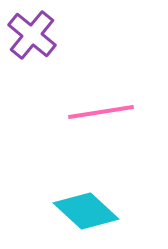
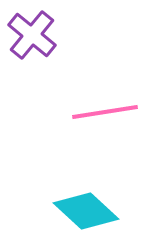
pink line: moved 4 px right
